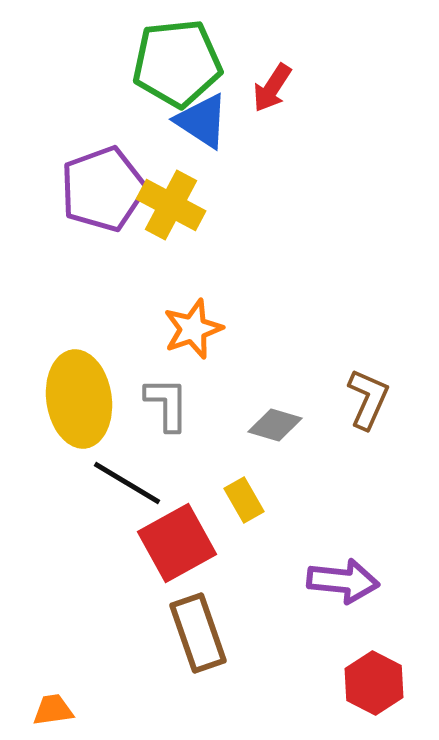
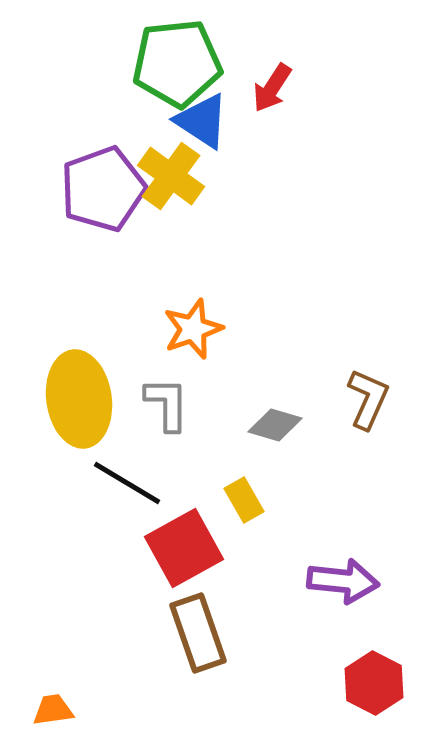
yellow cross: moved 29 px up; rotated 8 degrees clockwise
red square: moved 7 px right, 5 px down
